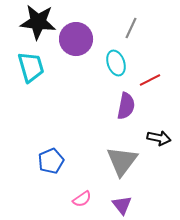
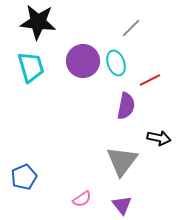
gray line: rotated 20 degrees clockwise
purple circle: moved 7 px right, 22 px down
blue pentagon: moved 27 px left, 16 px down
